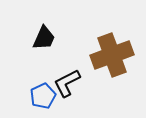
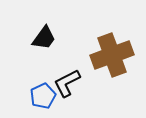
black trapezoid: rotated 12 degrees clockwise
